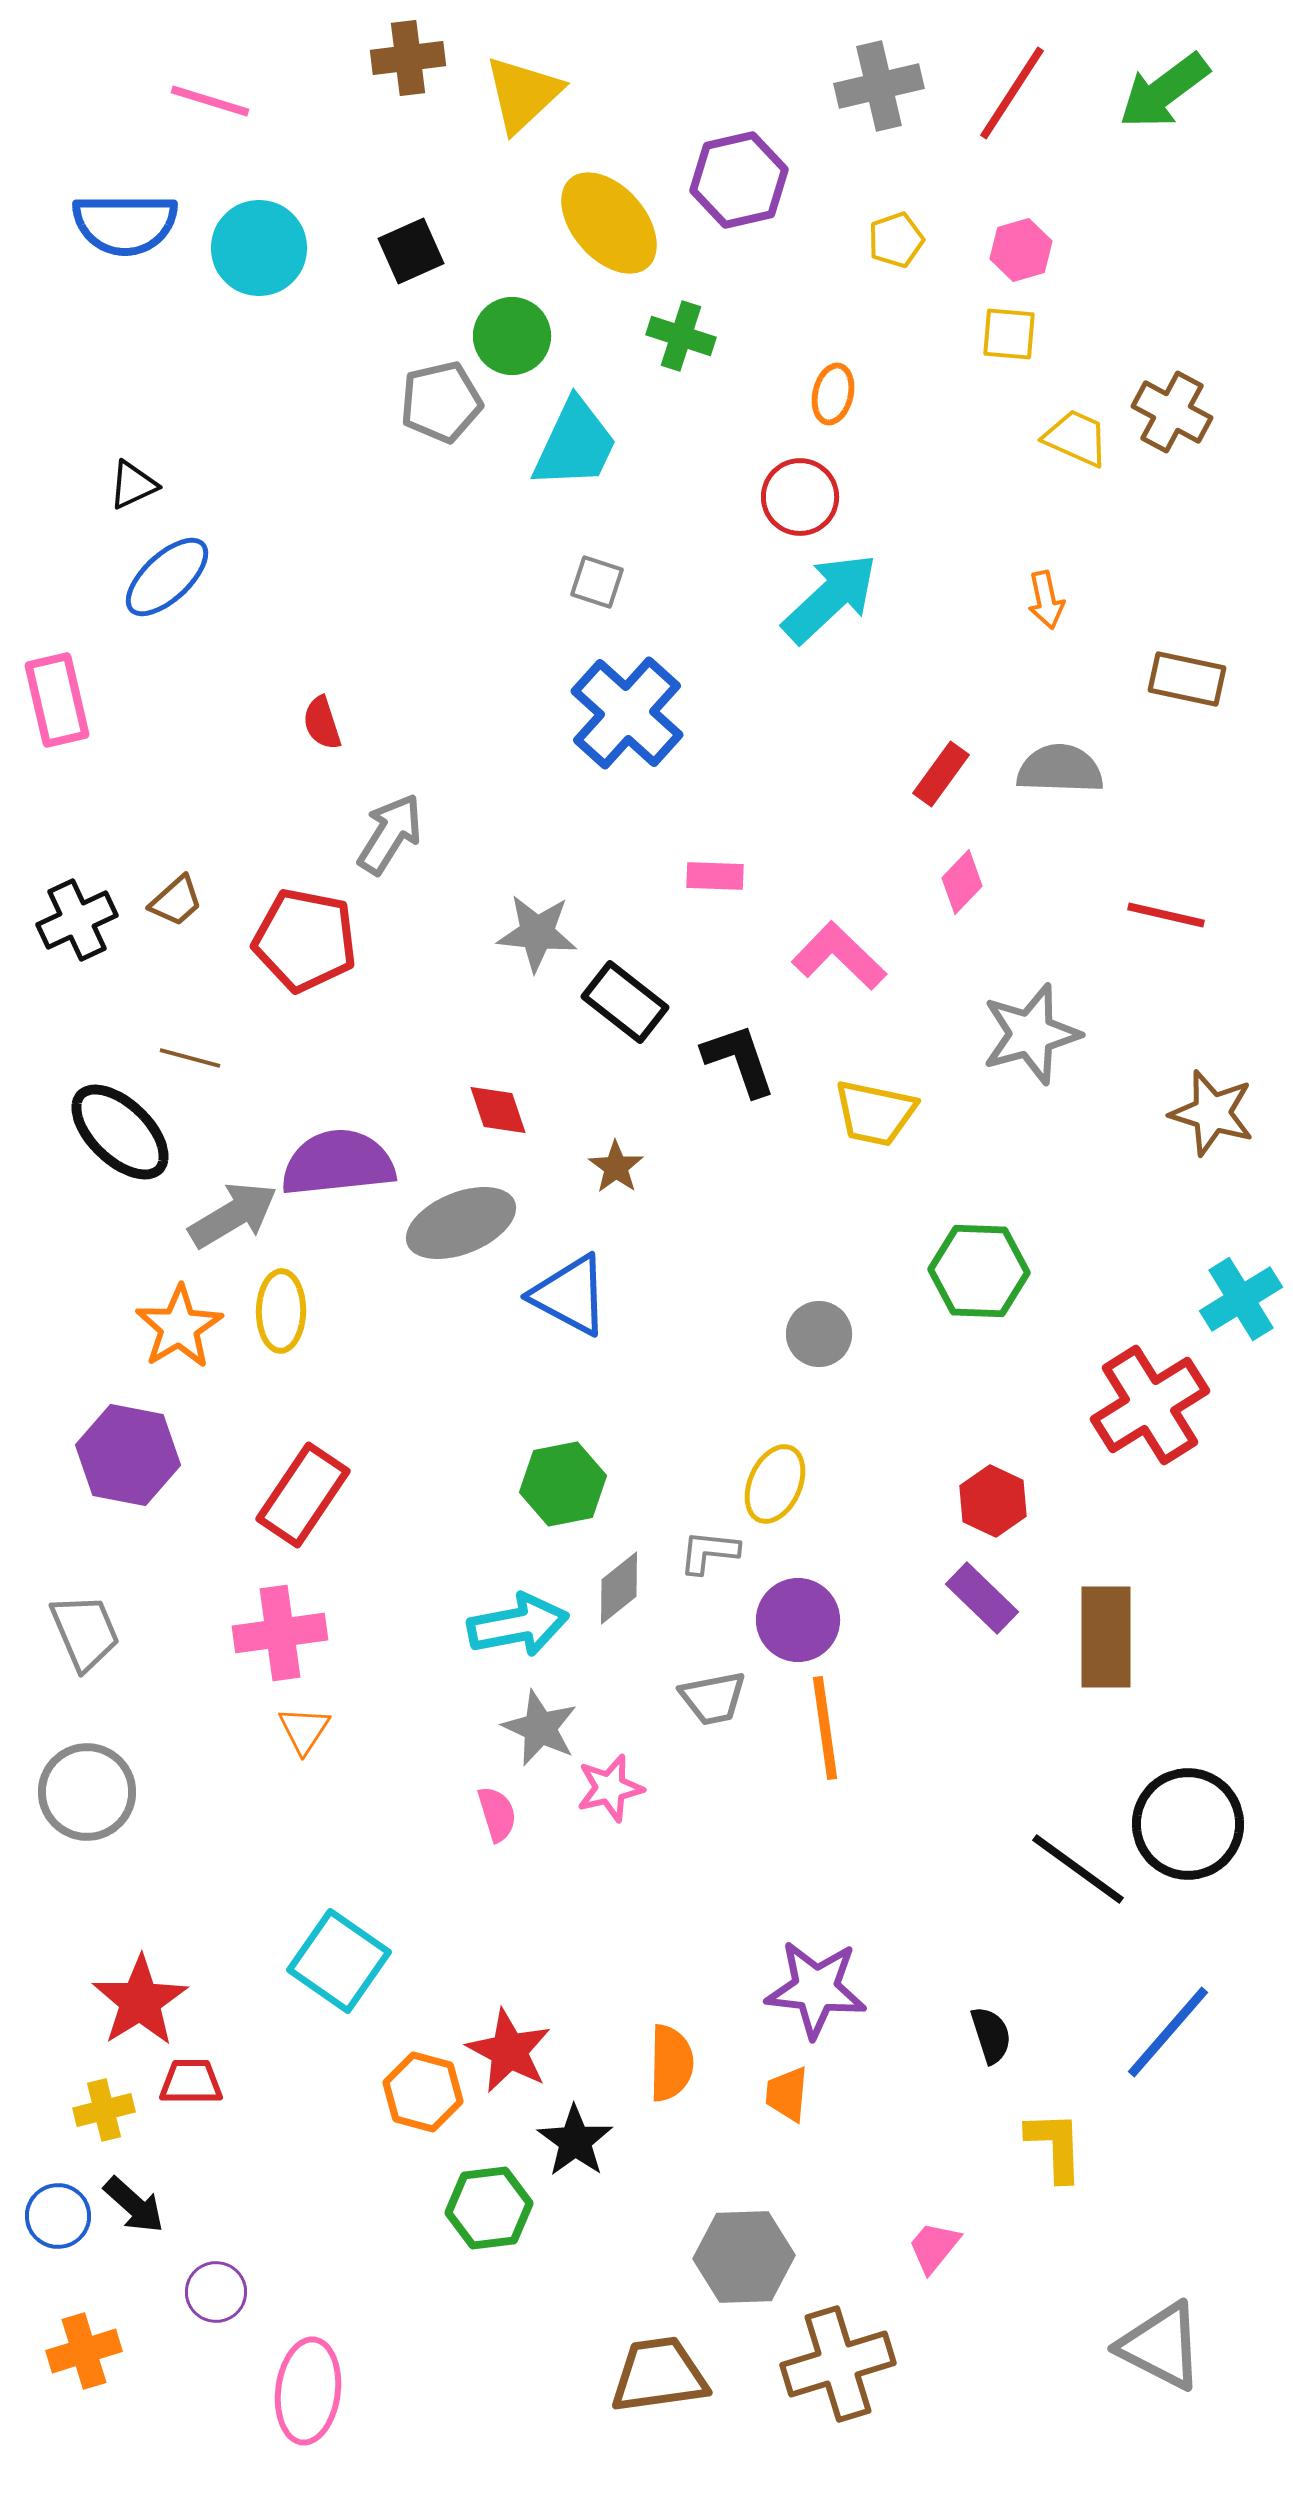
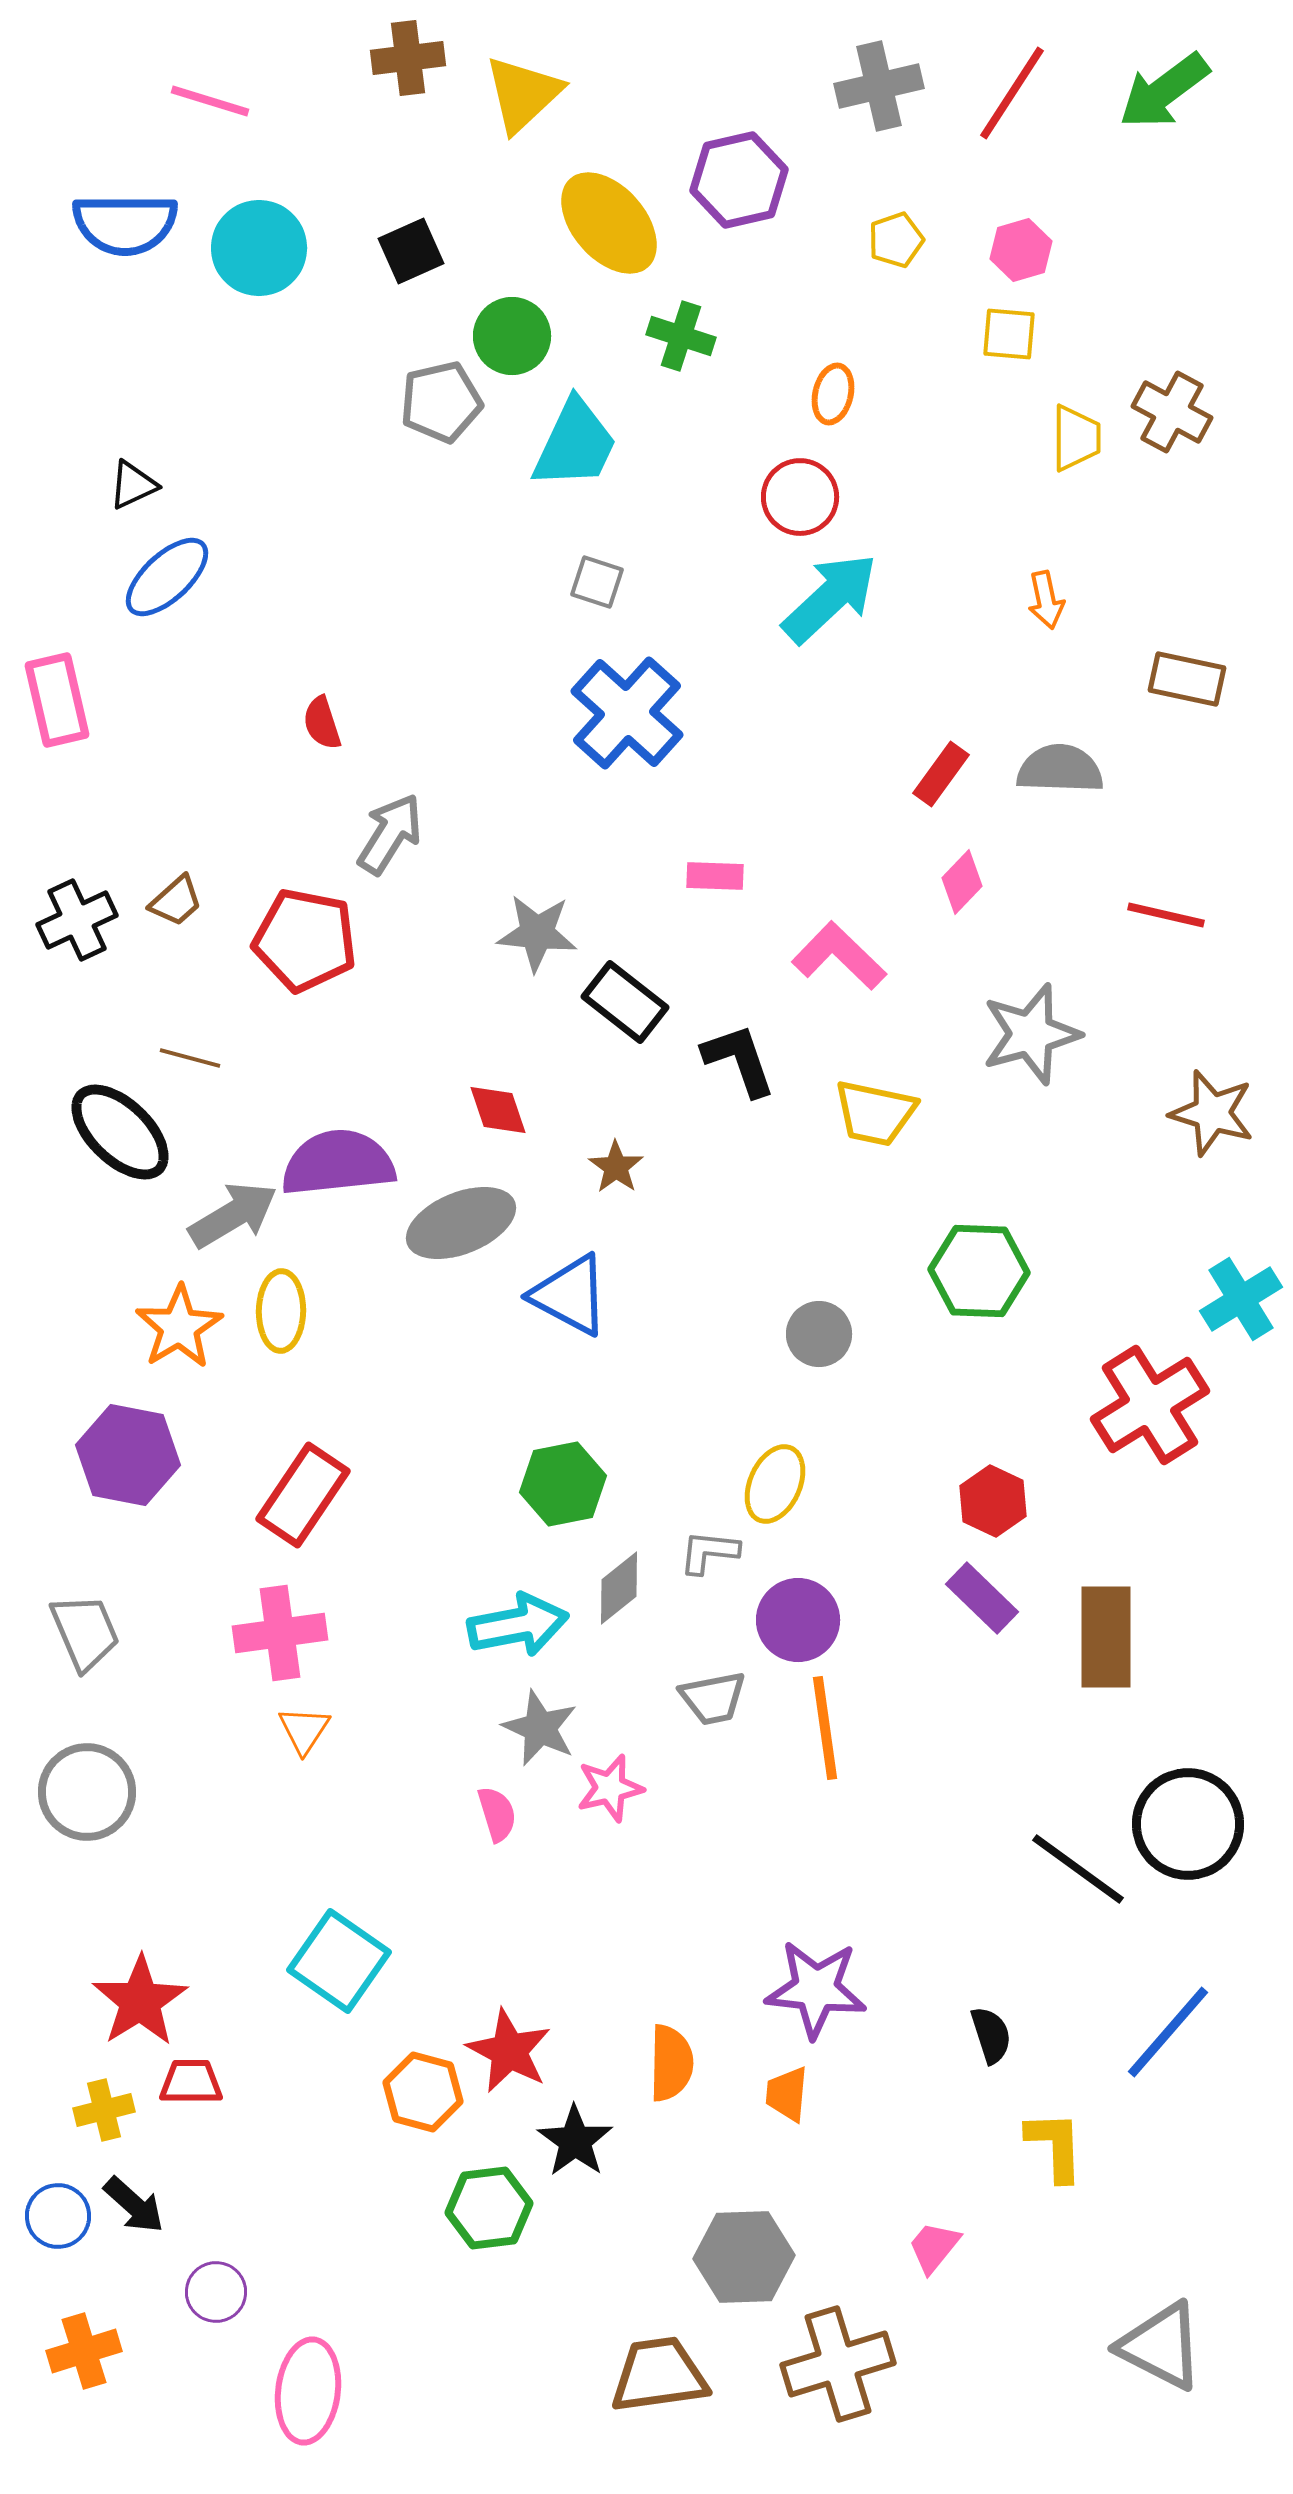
yellow trapezoid at (1076, 438): rotated 66 degrees clockwise
